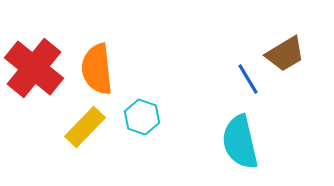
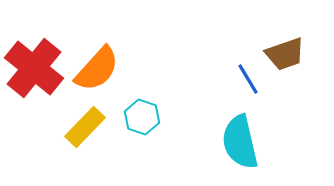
brown trapezoid: rotated 12 degrees clockwise
orange semicircle: rotated 132 degrees counterclockwise
